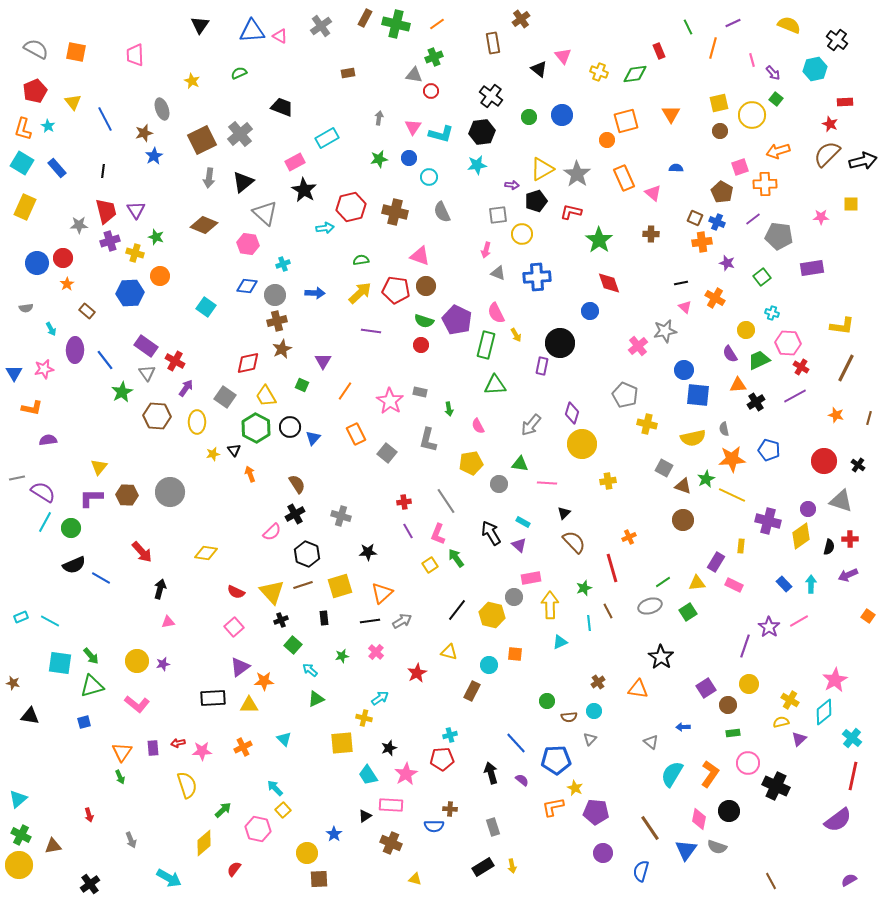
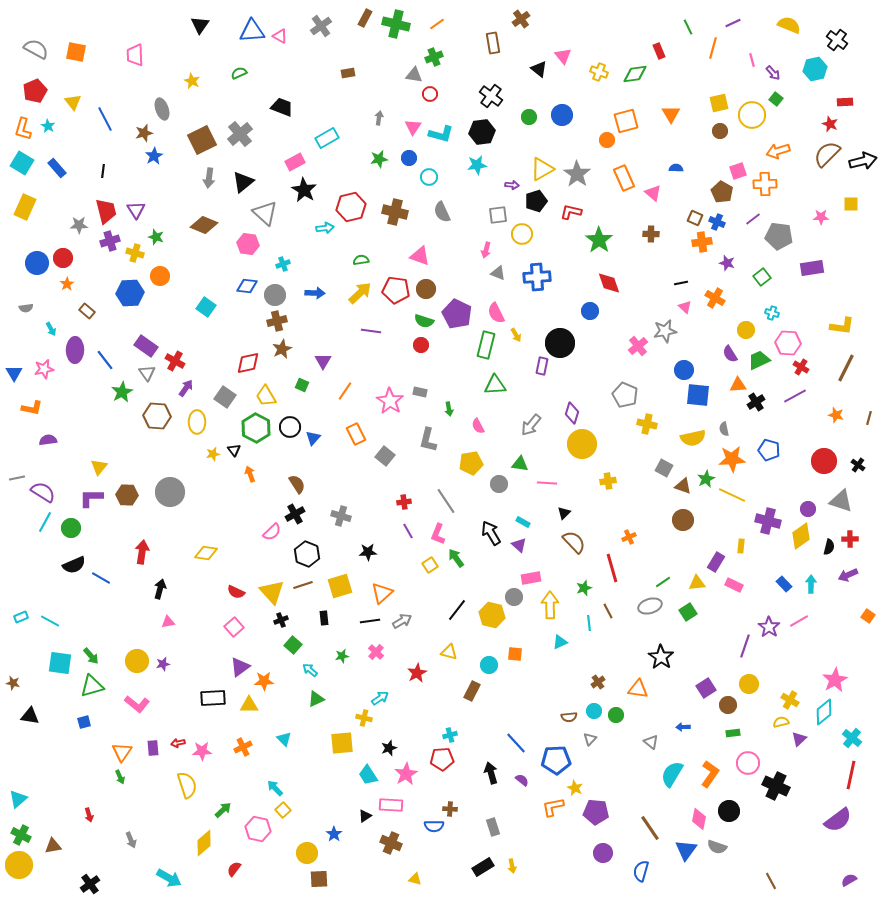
red circle at (431, 91): moved 1 px left, 3 px down
pink square at (740, 167): moved 2 px left, 4 px down
brown circle at (426, 286): moved 3 px down
purple pentagon at (457, 320): moved 6 px up
gray square at (387, 453): moved 2 px left, 3 px down
red arrow at (142, 552): rotated 130 degrees counterclockwise
green circle at (547, 701): moved 69 px right, 14 px down
red line at (853, 776): moved 2 px left, 1 px up
